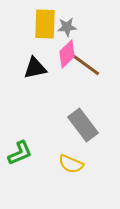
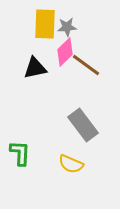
pink diamond: moved 2 px left, 2 px up
green L-shape: rotated 64 degrees counterclockwise
